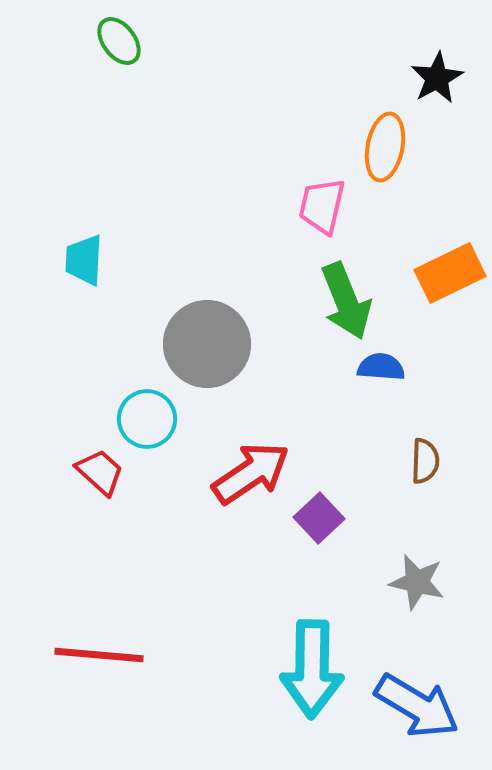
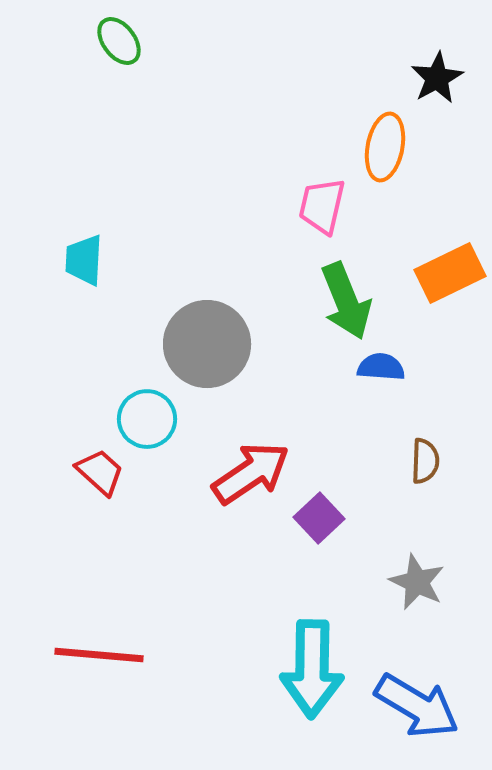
gray star: rotated 12 degrees clockwise
